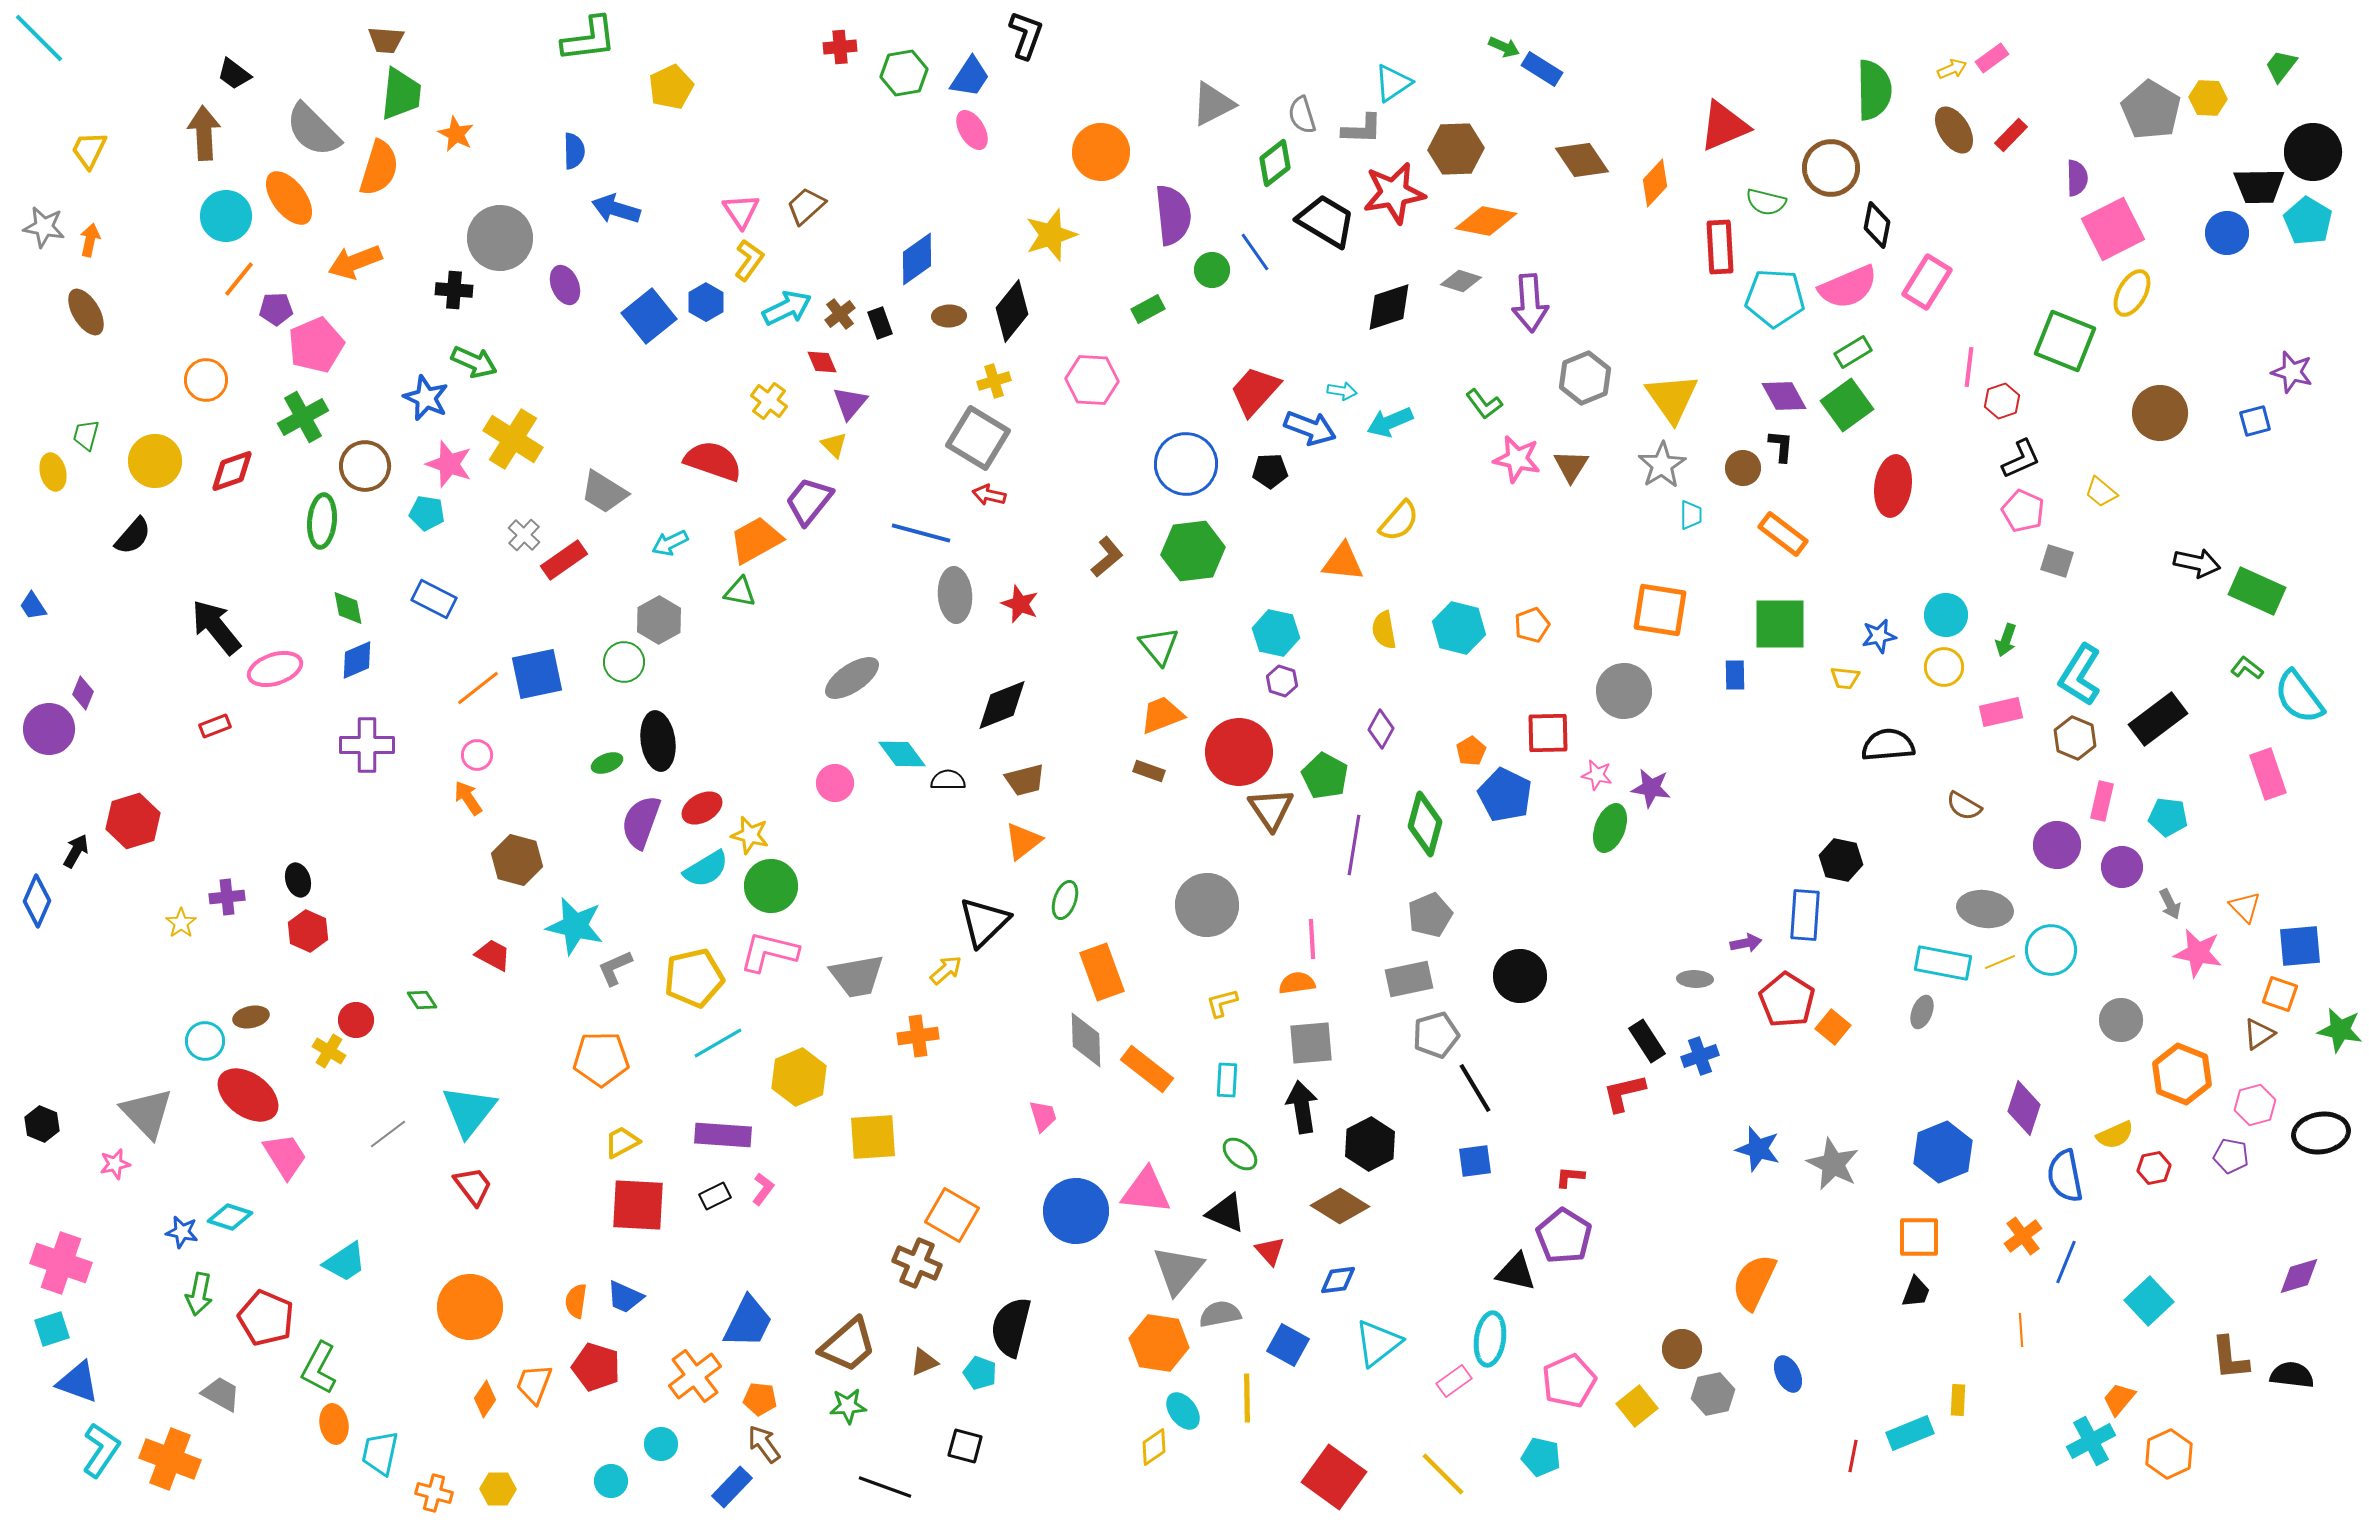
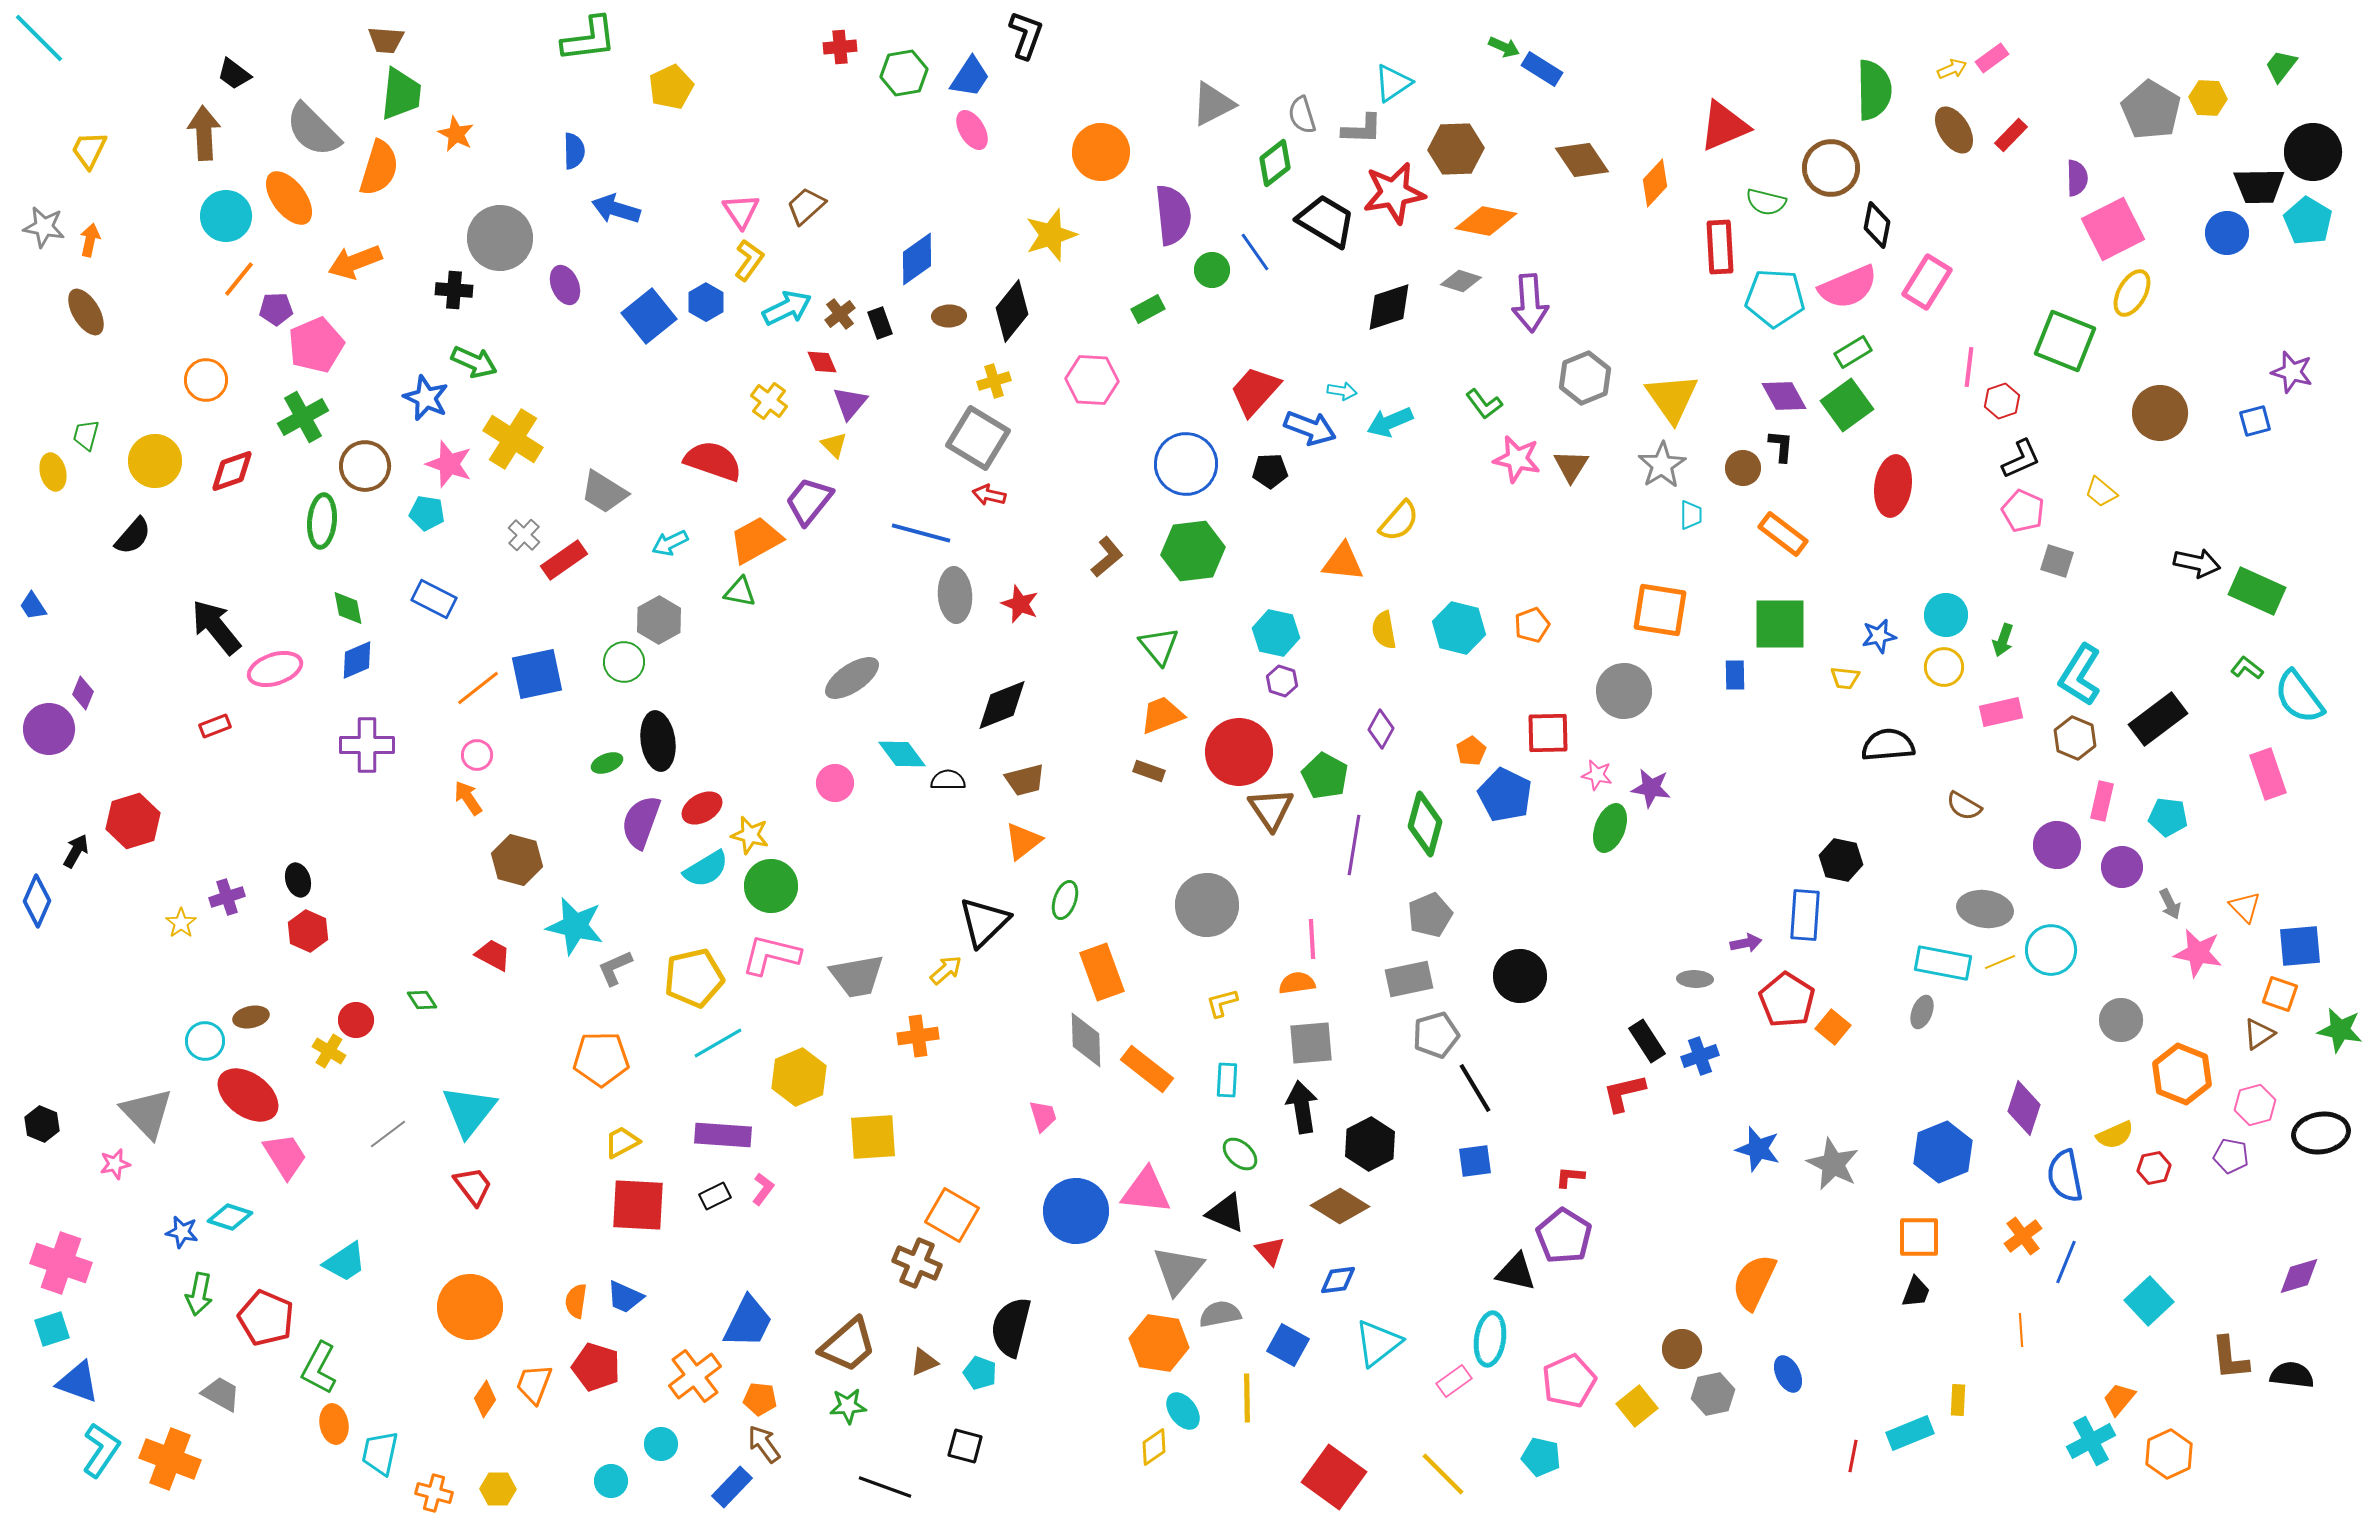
green arrow at (2006, 640): moved 3 px left
purple cross at (227, 897): rotated 12 degrees counterclockwise
pink L-shape at (769, 952): moved 2 px right, 3 px down
